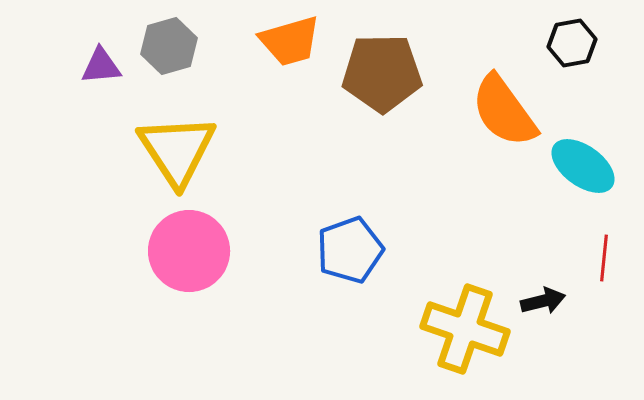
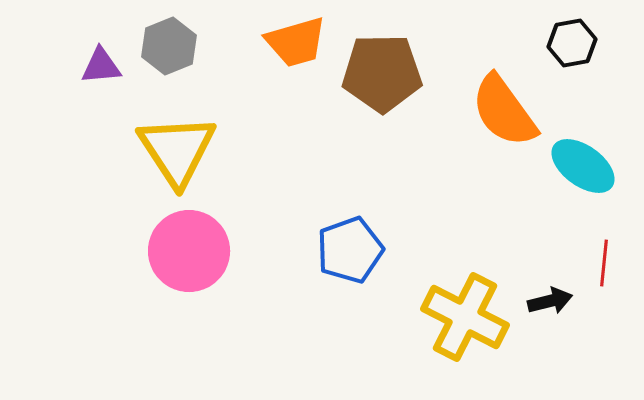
orange trapezoid: moved 6 px right, 1 px down
gray hexagon: rotated 6 degrees counterclockwise
red line: moved 5 px down
black arrow: moved 7 px right
yellow cross: moved 12 px up; rotated 8 degrees clockwise
